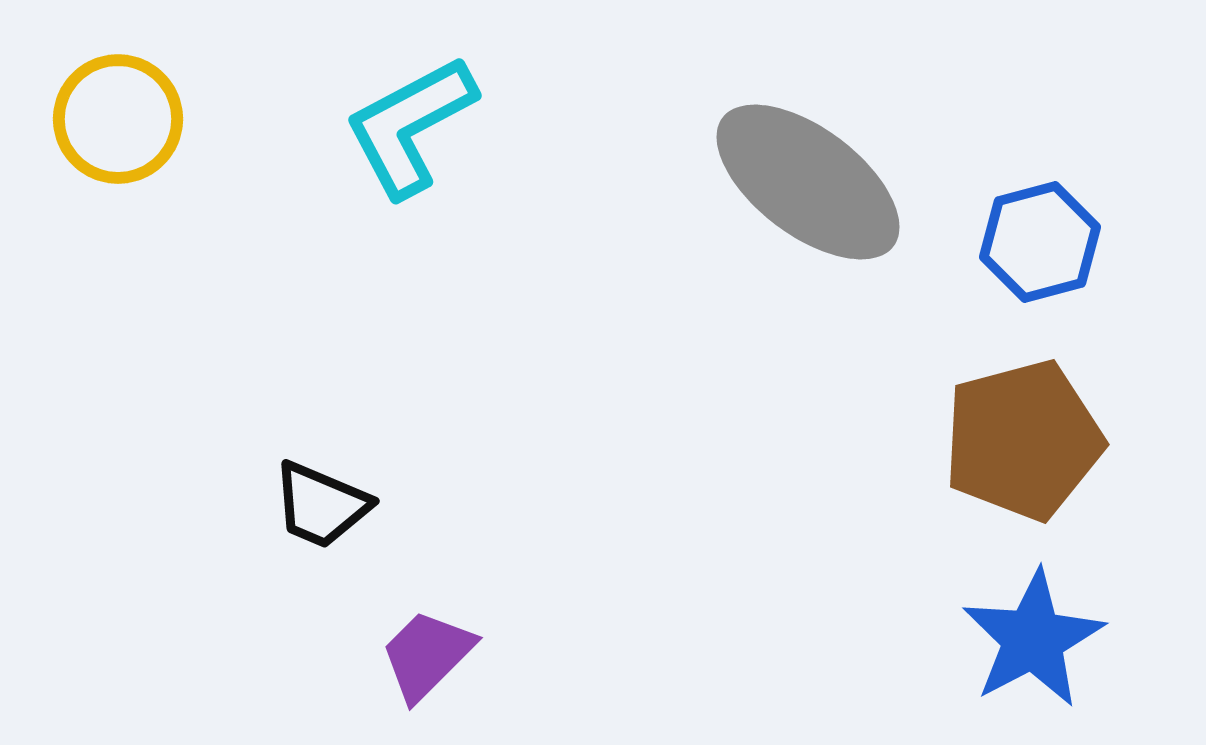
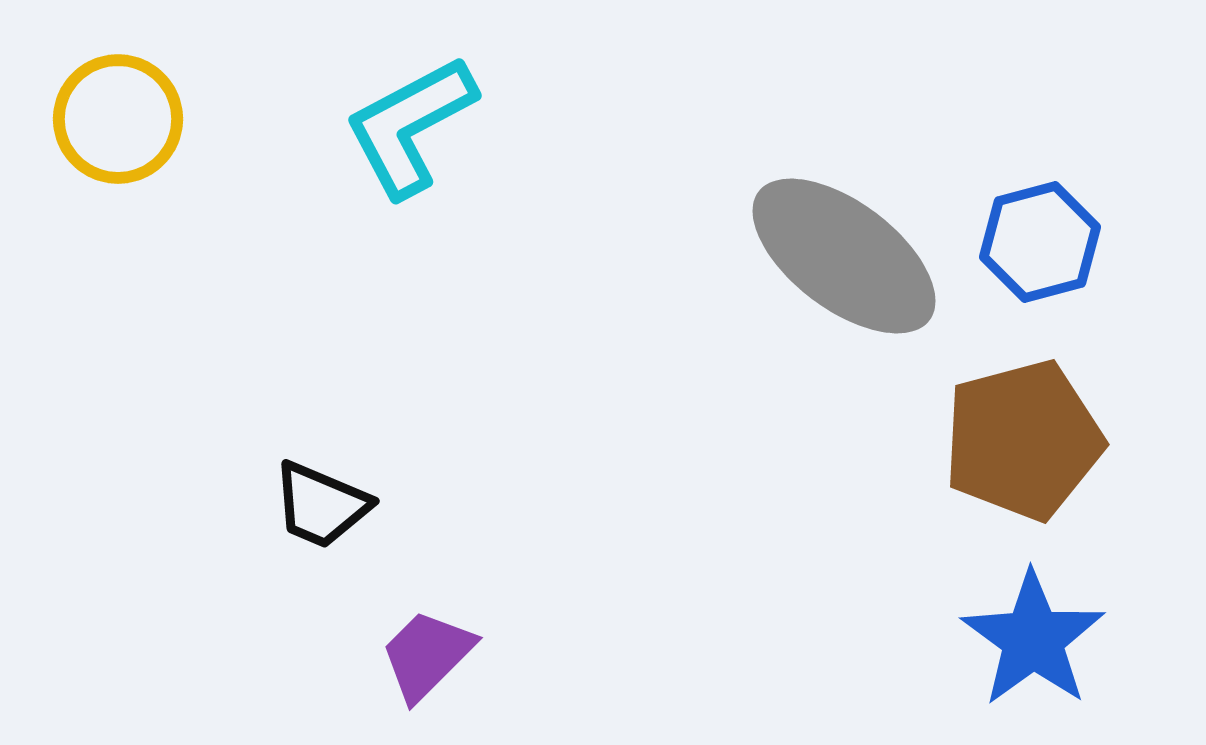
gray ellipse: moved 36 px right, 74 px down
blue star: rotated 8 degrees counterclockwise
